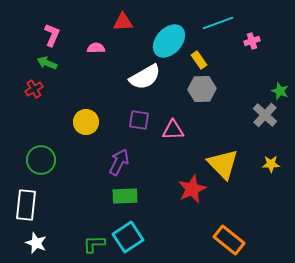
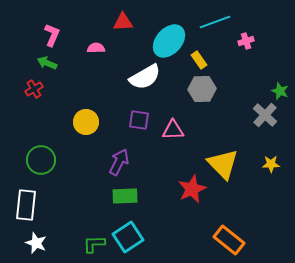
cyan line: moved 3 px left, 1 px up
pink cross: moved 6 px left
